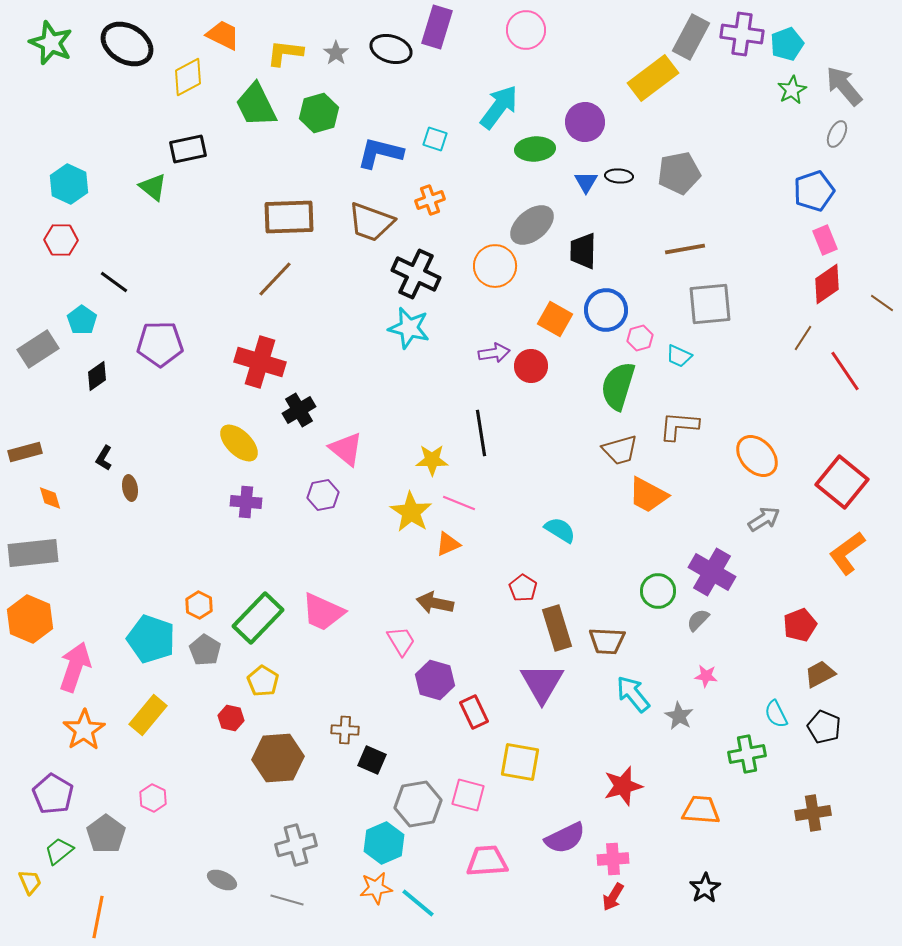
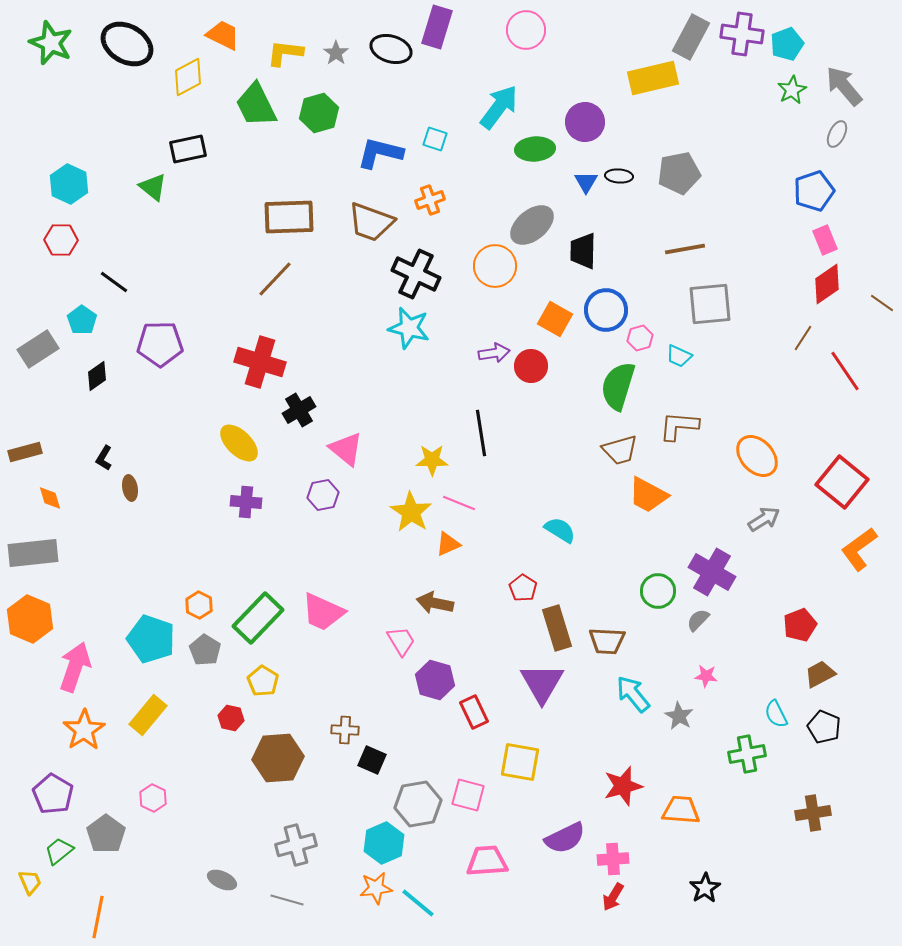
yellow rectangle at (653, 78): rotated 24 degrees clockwise
orange L-shape at (847, 553): moved 12 px right, 4 px up
orange trapezoid at (701, 810): moved 20 px left
